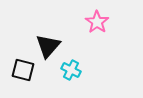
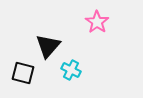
black square: moved 3 px down
